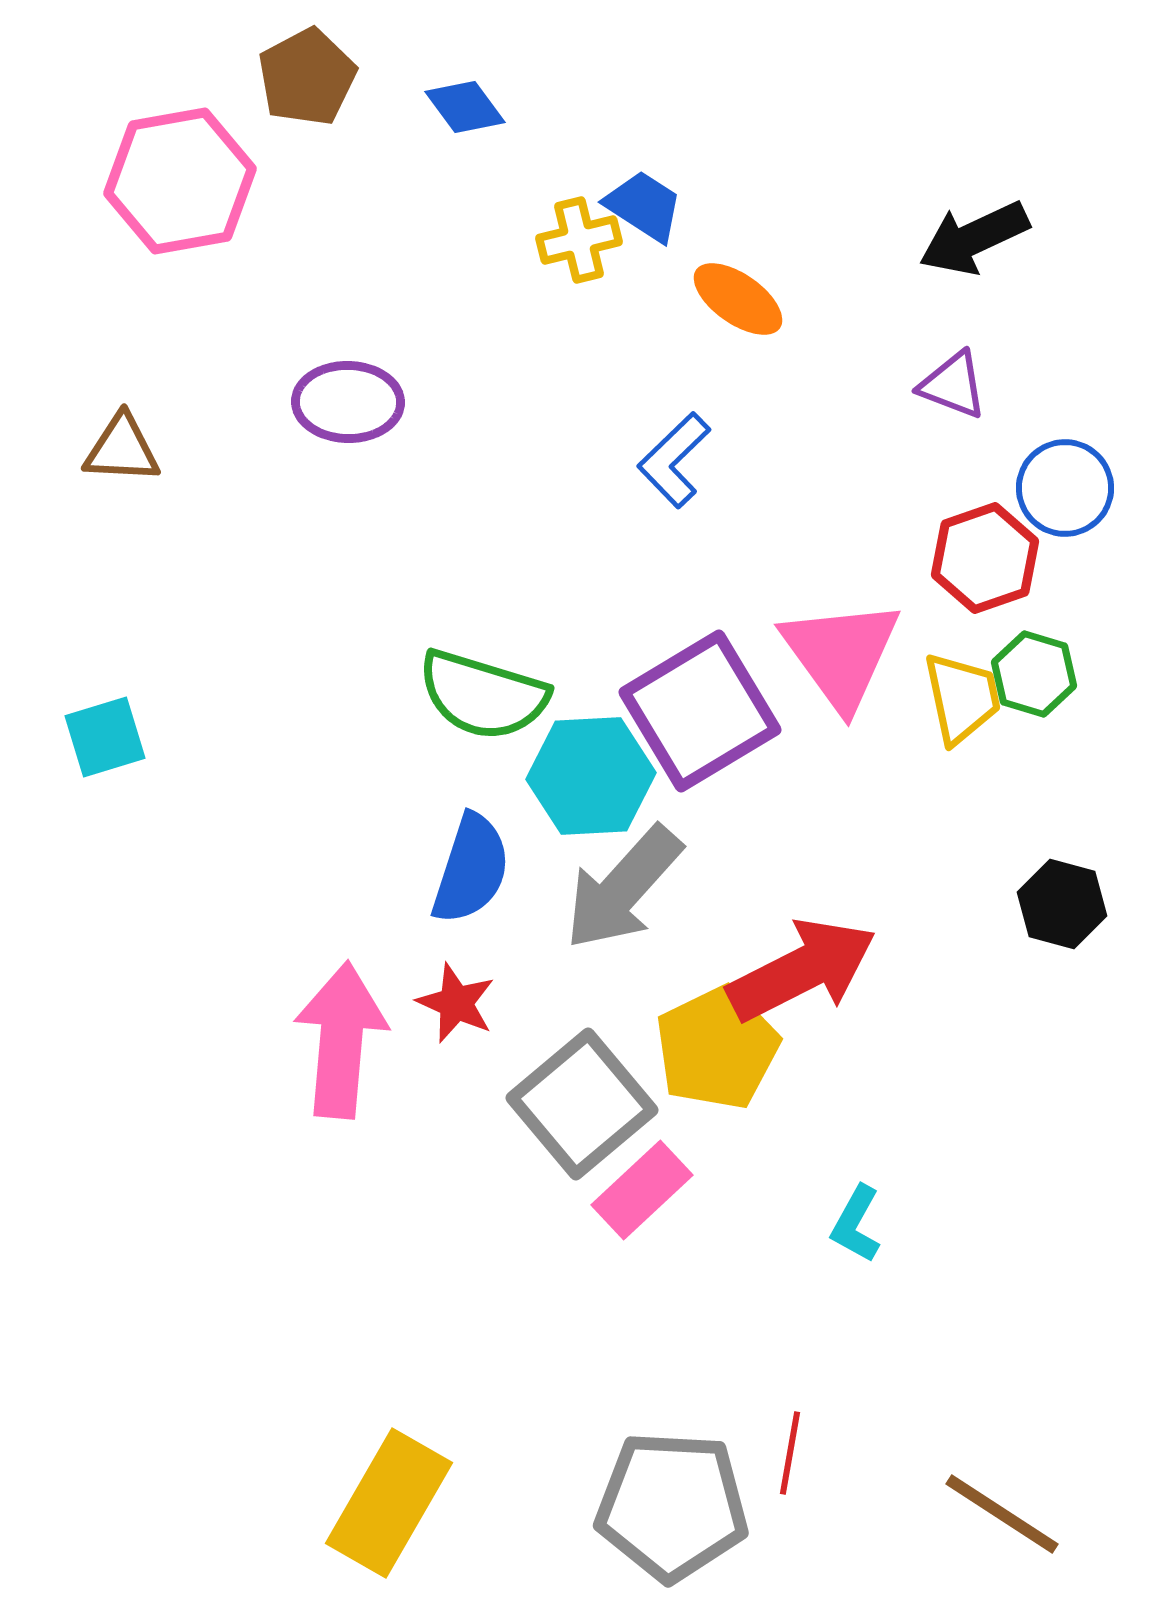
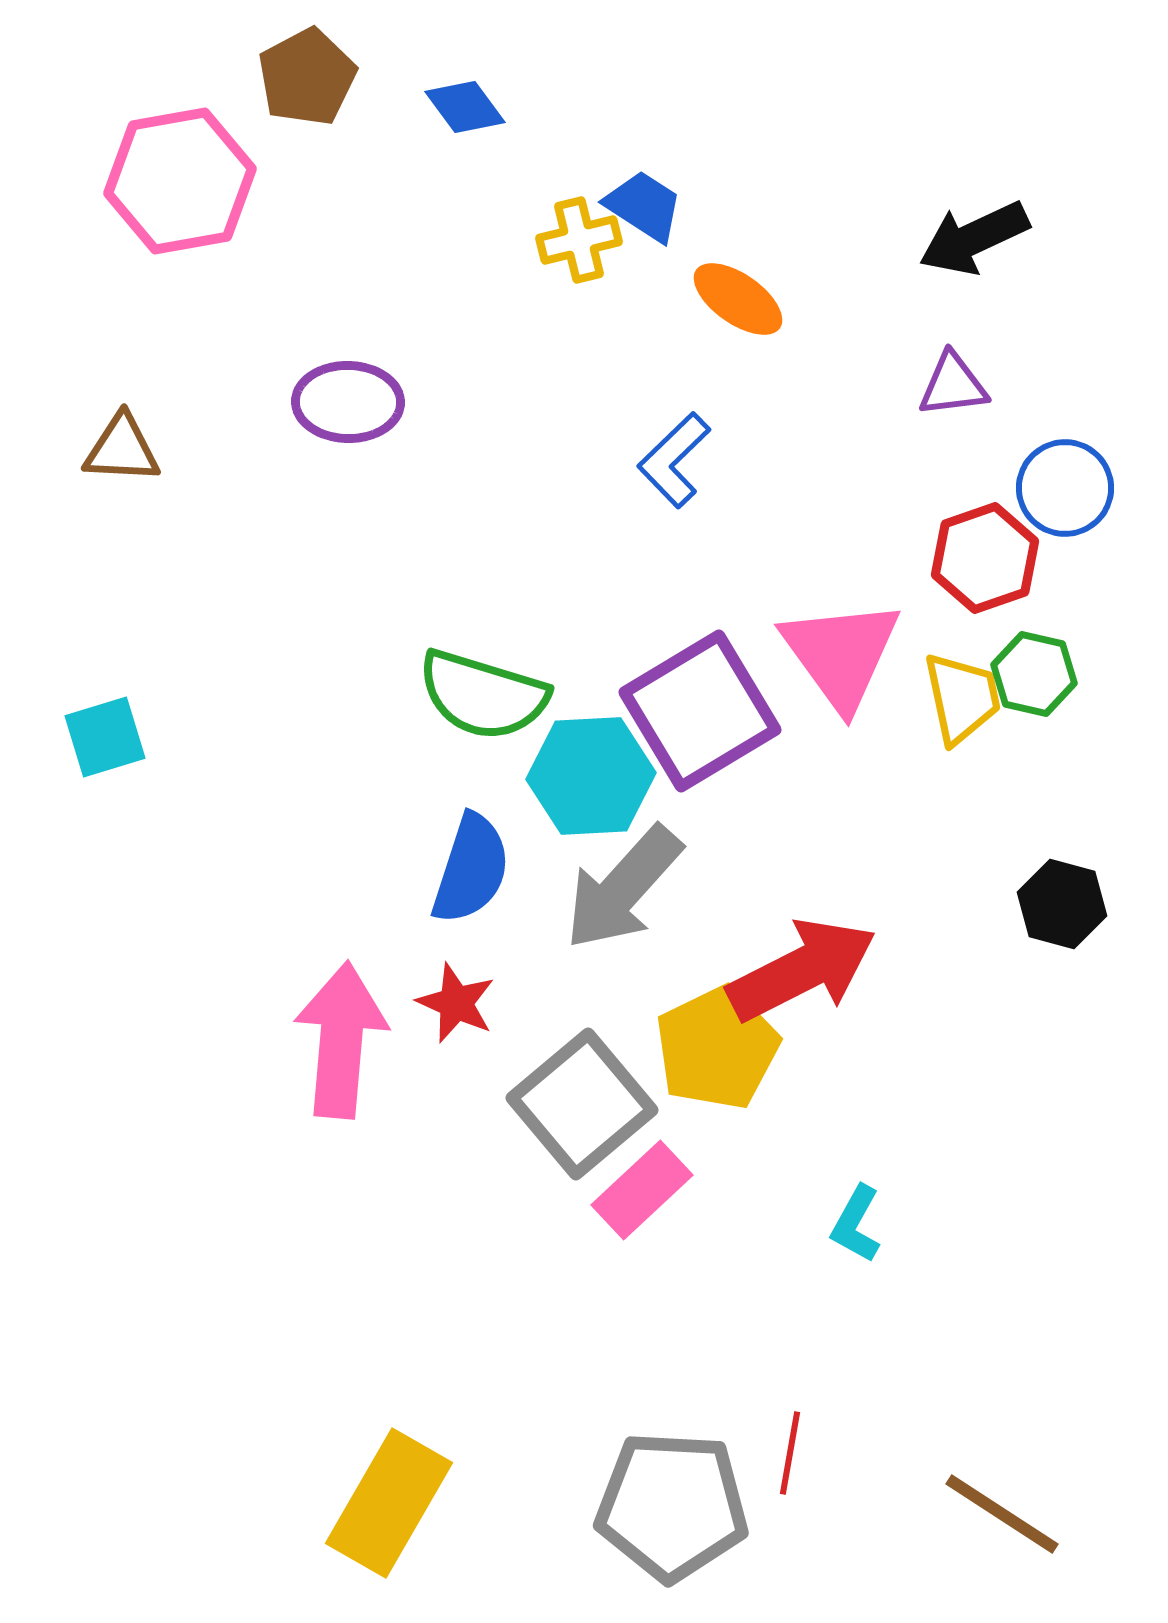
purple triangle: rotated 28 degrees counterclockwise
green hexagon: rotated 4 degrees counterclockwise
